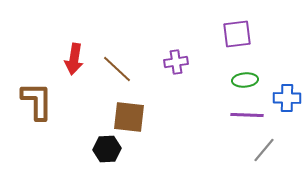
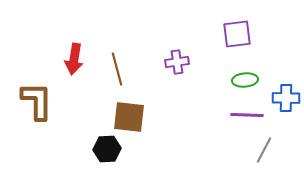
purple cross: moved 1 px right
brown line: rotated 32 degrees clockwise
blue cross: moved 1 px left
gray line: rotated 12 degrees counterclockwise
